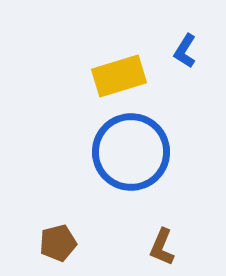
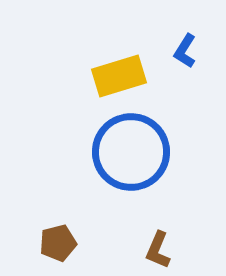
brown L-shape: moved 4 px left, 3 px down
